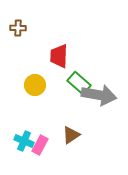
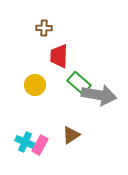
brown cross: moved 26 px right
cyan cross: moved 1 px right, 1 px down
